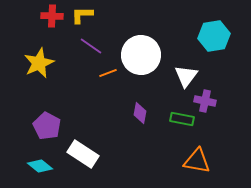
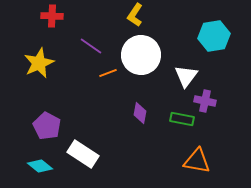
yellow L-shape: moved 53 px right; rotated 55 degrees counterclockwise
